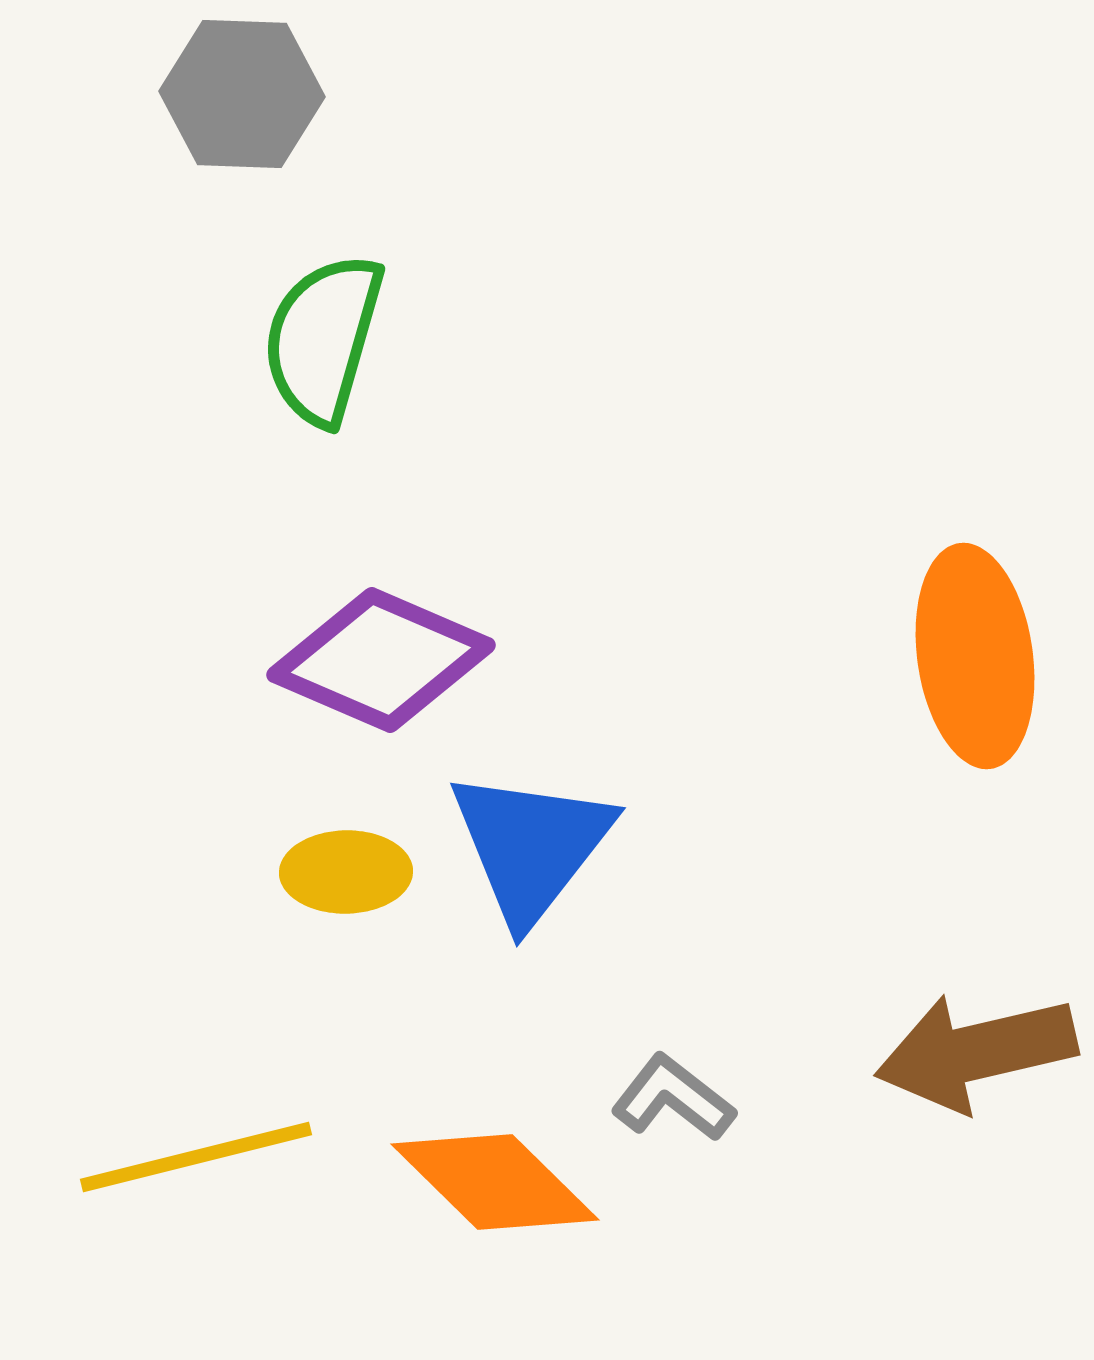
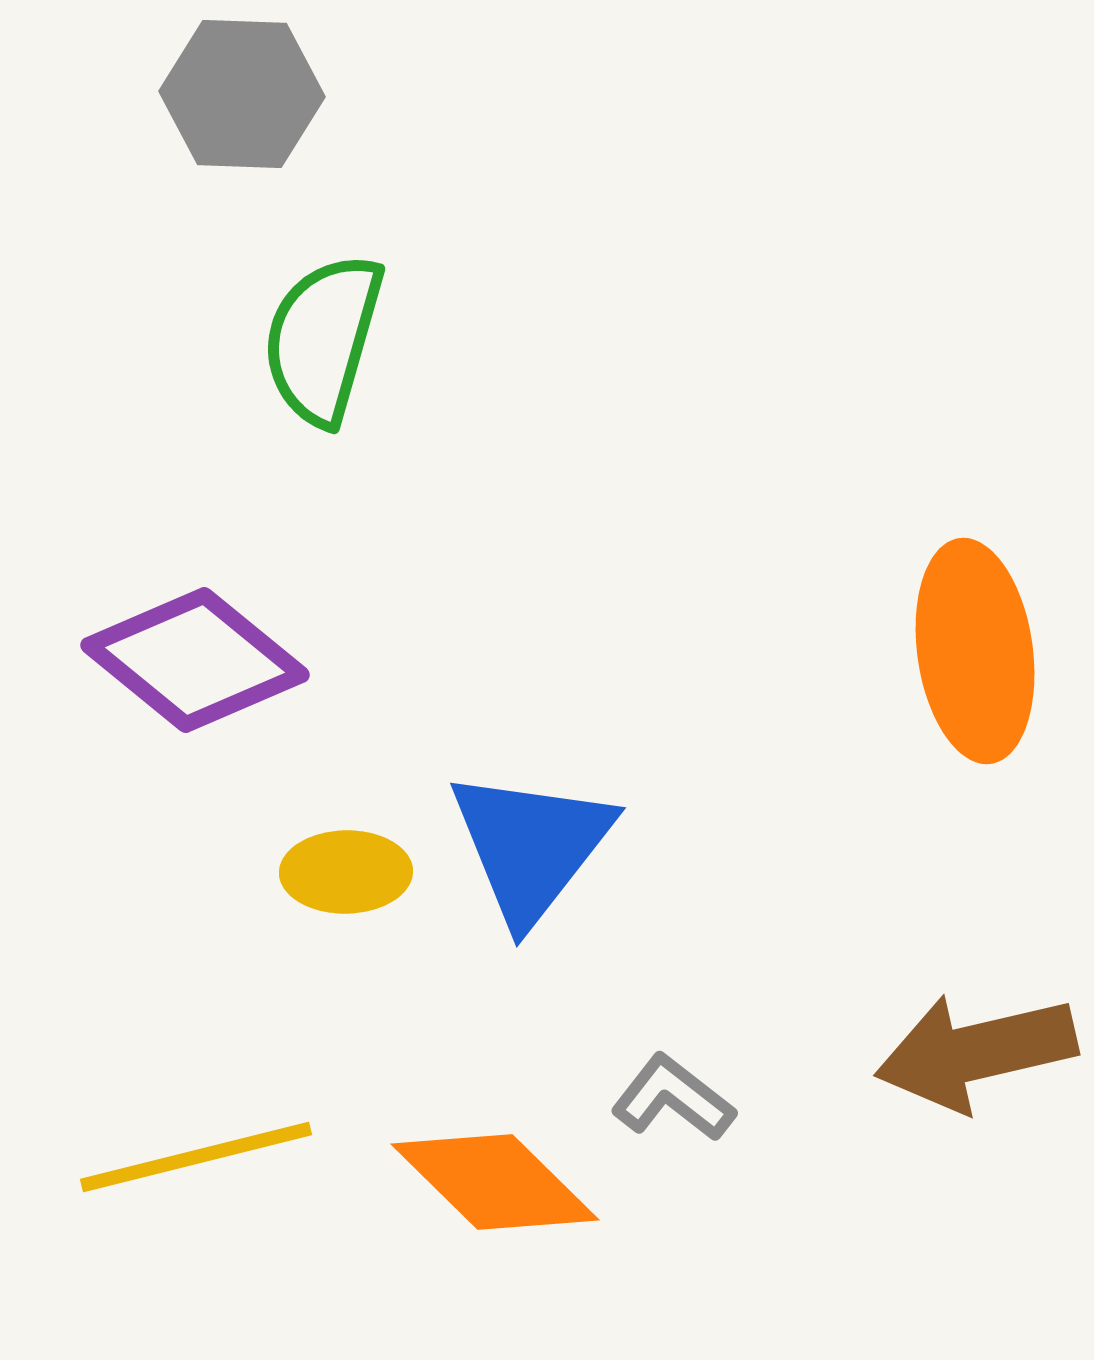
orange ellipse: moved 5 px up
purple diamond: moved 186 px left; rotated 16 degrees clockwise
